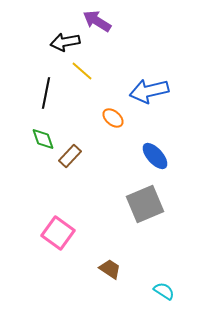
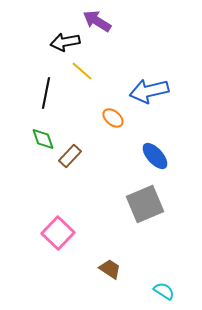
pink square: rotated 8 degrees clockwise
